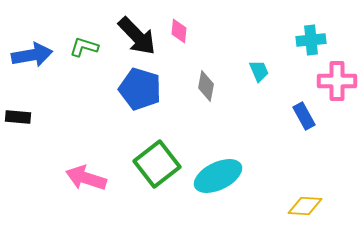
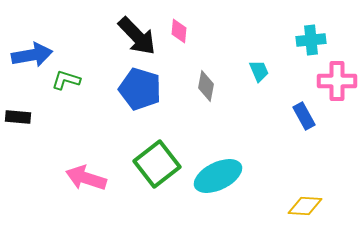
green L-shape: moved 18 px left, 33 px down
